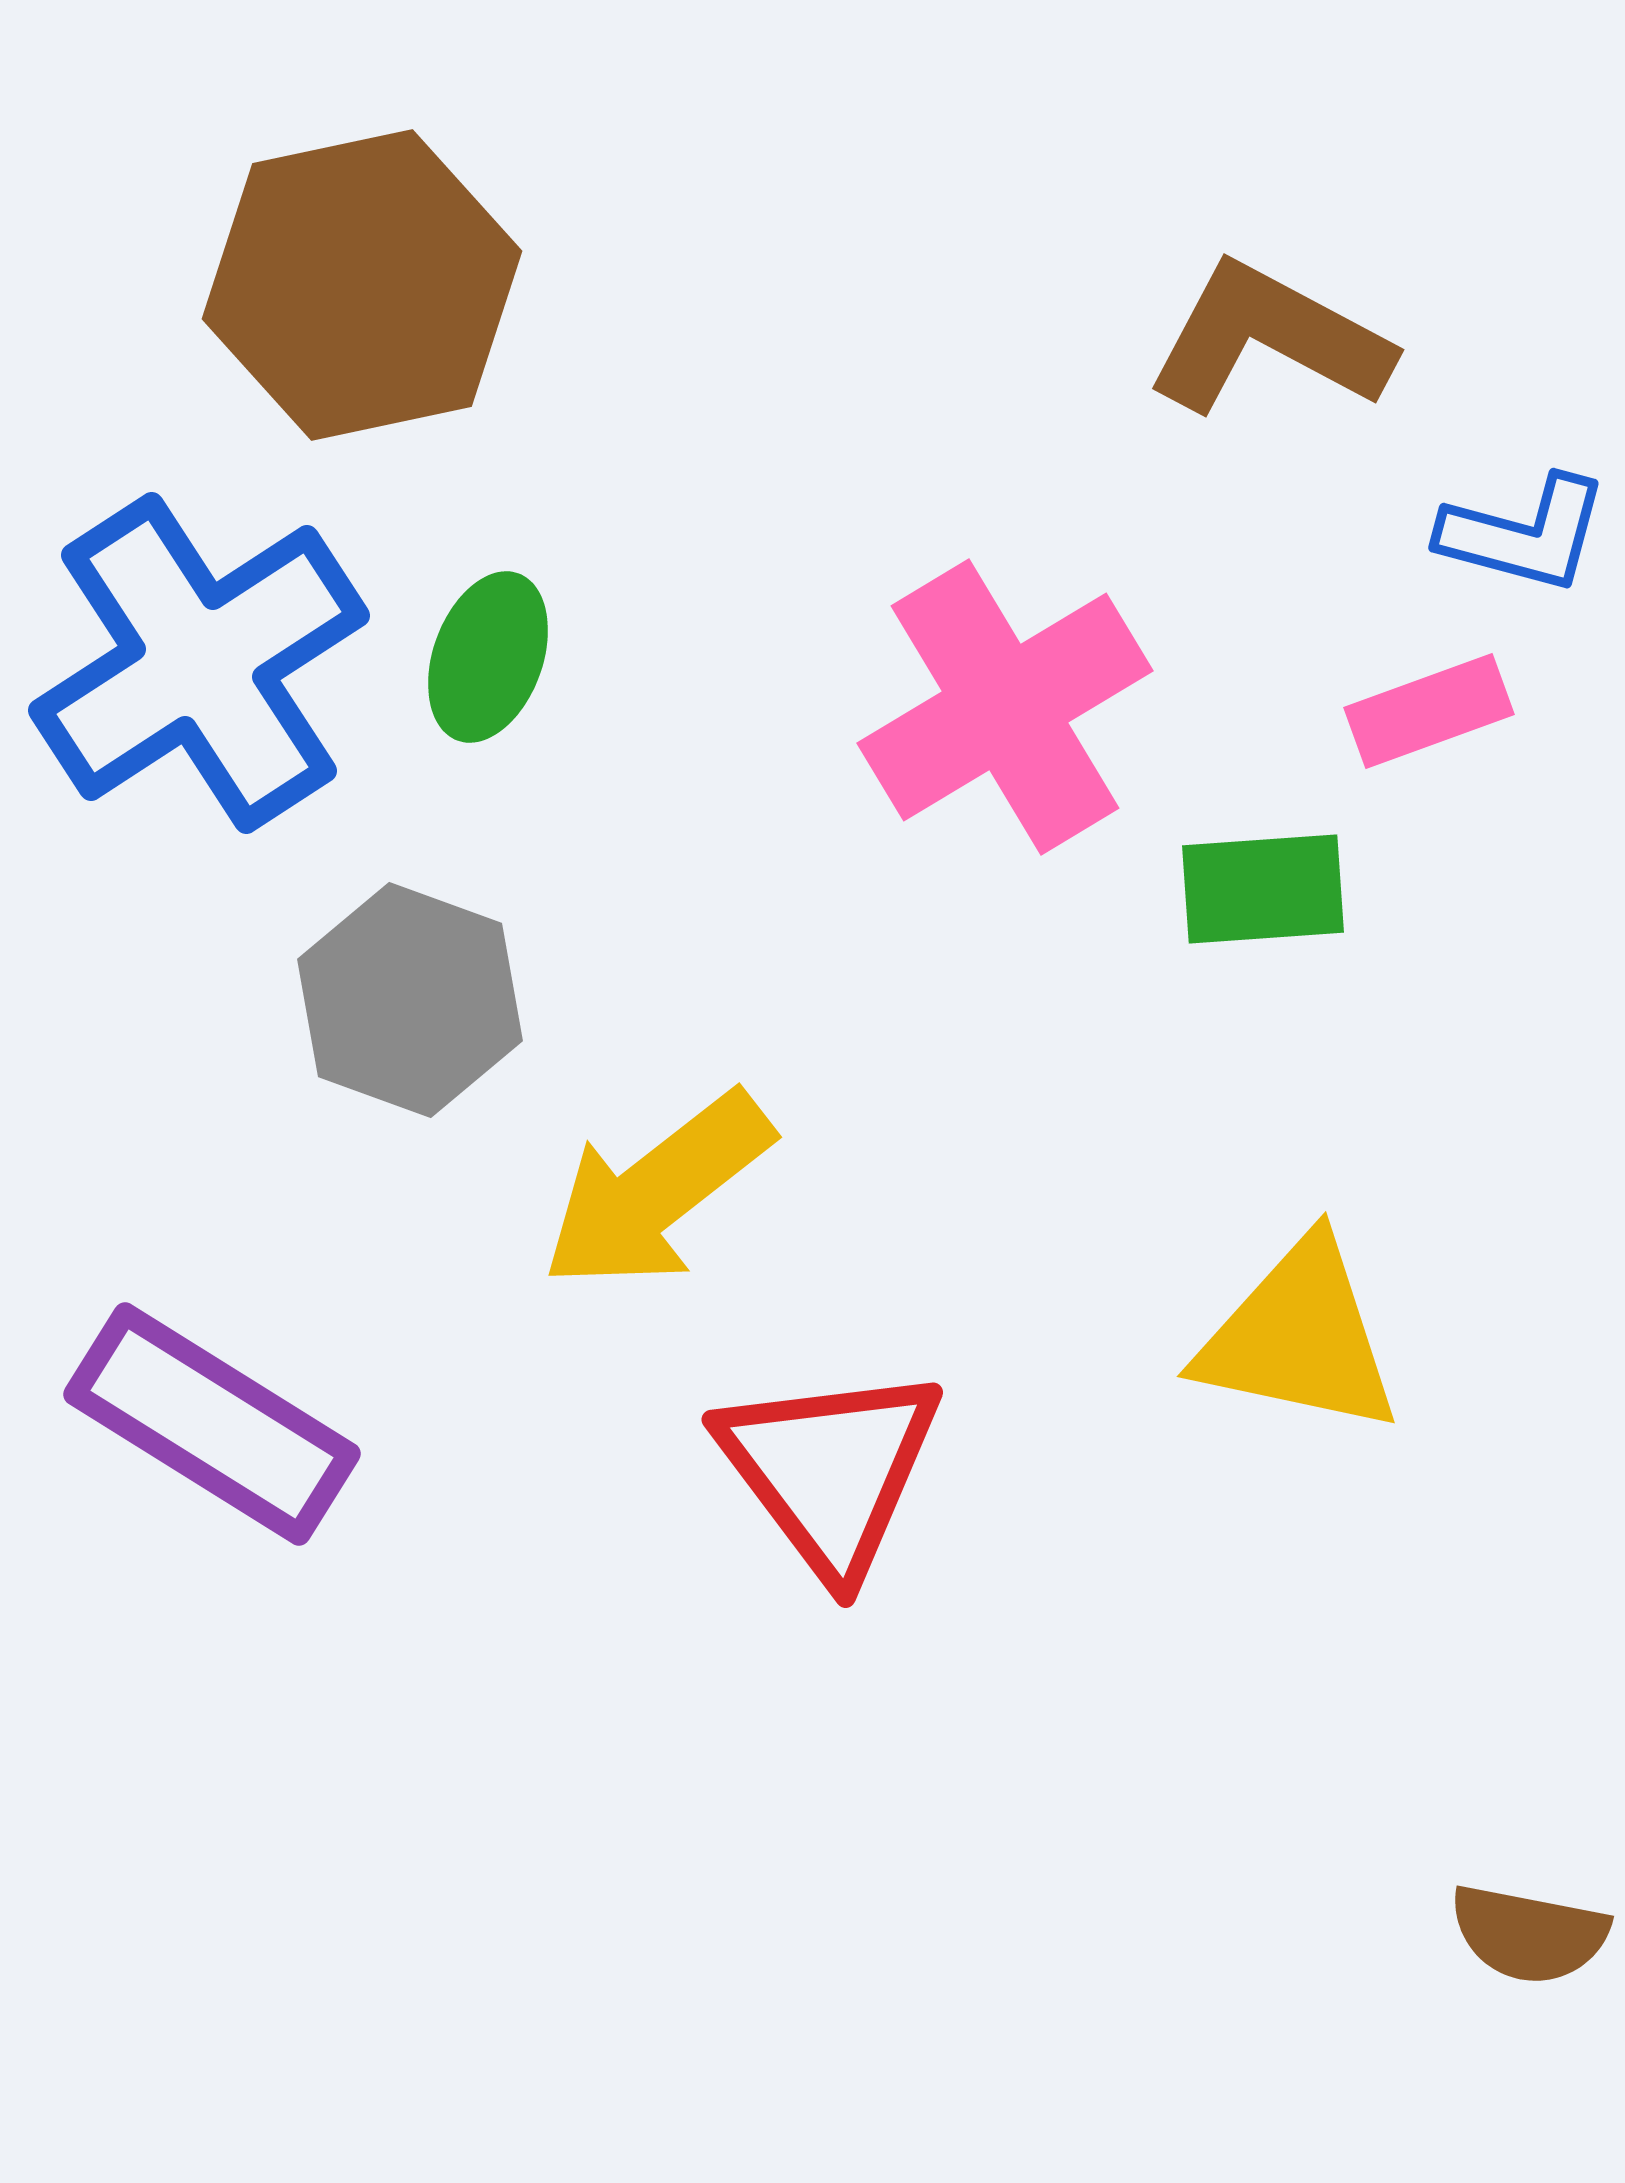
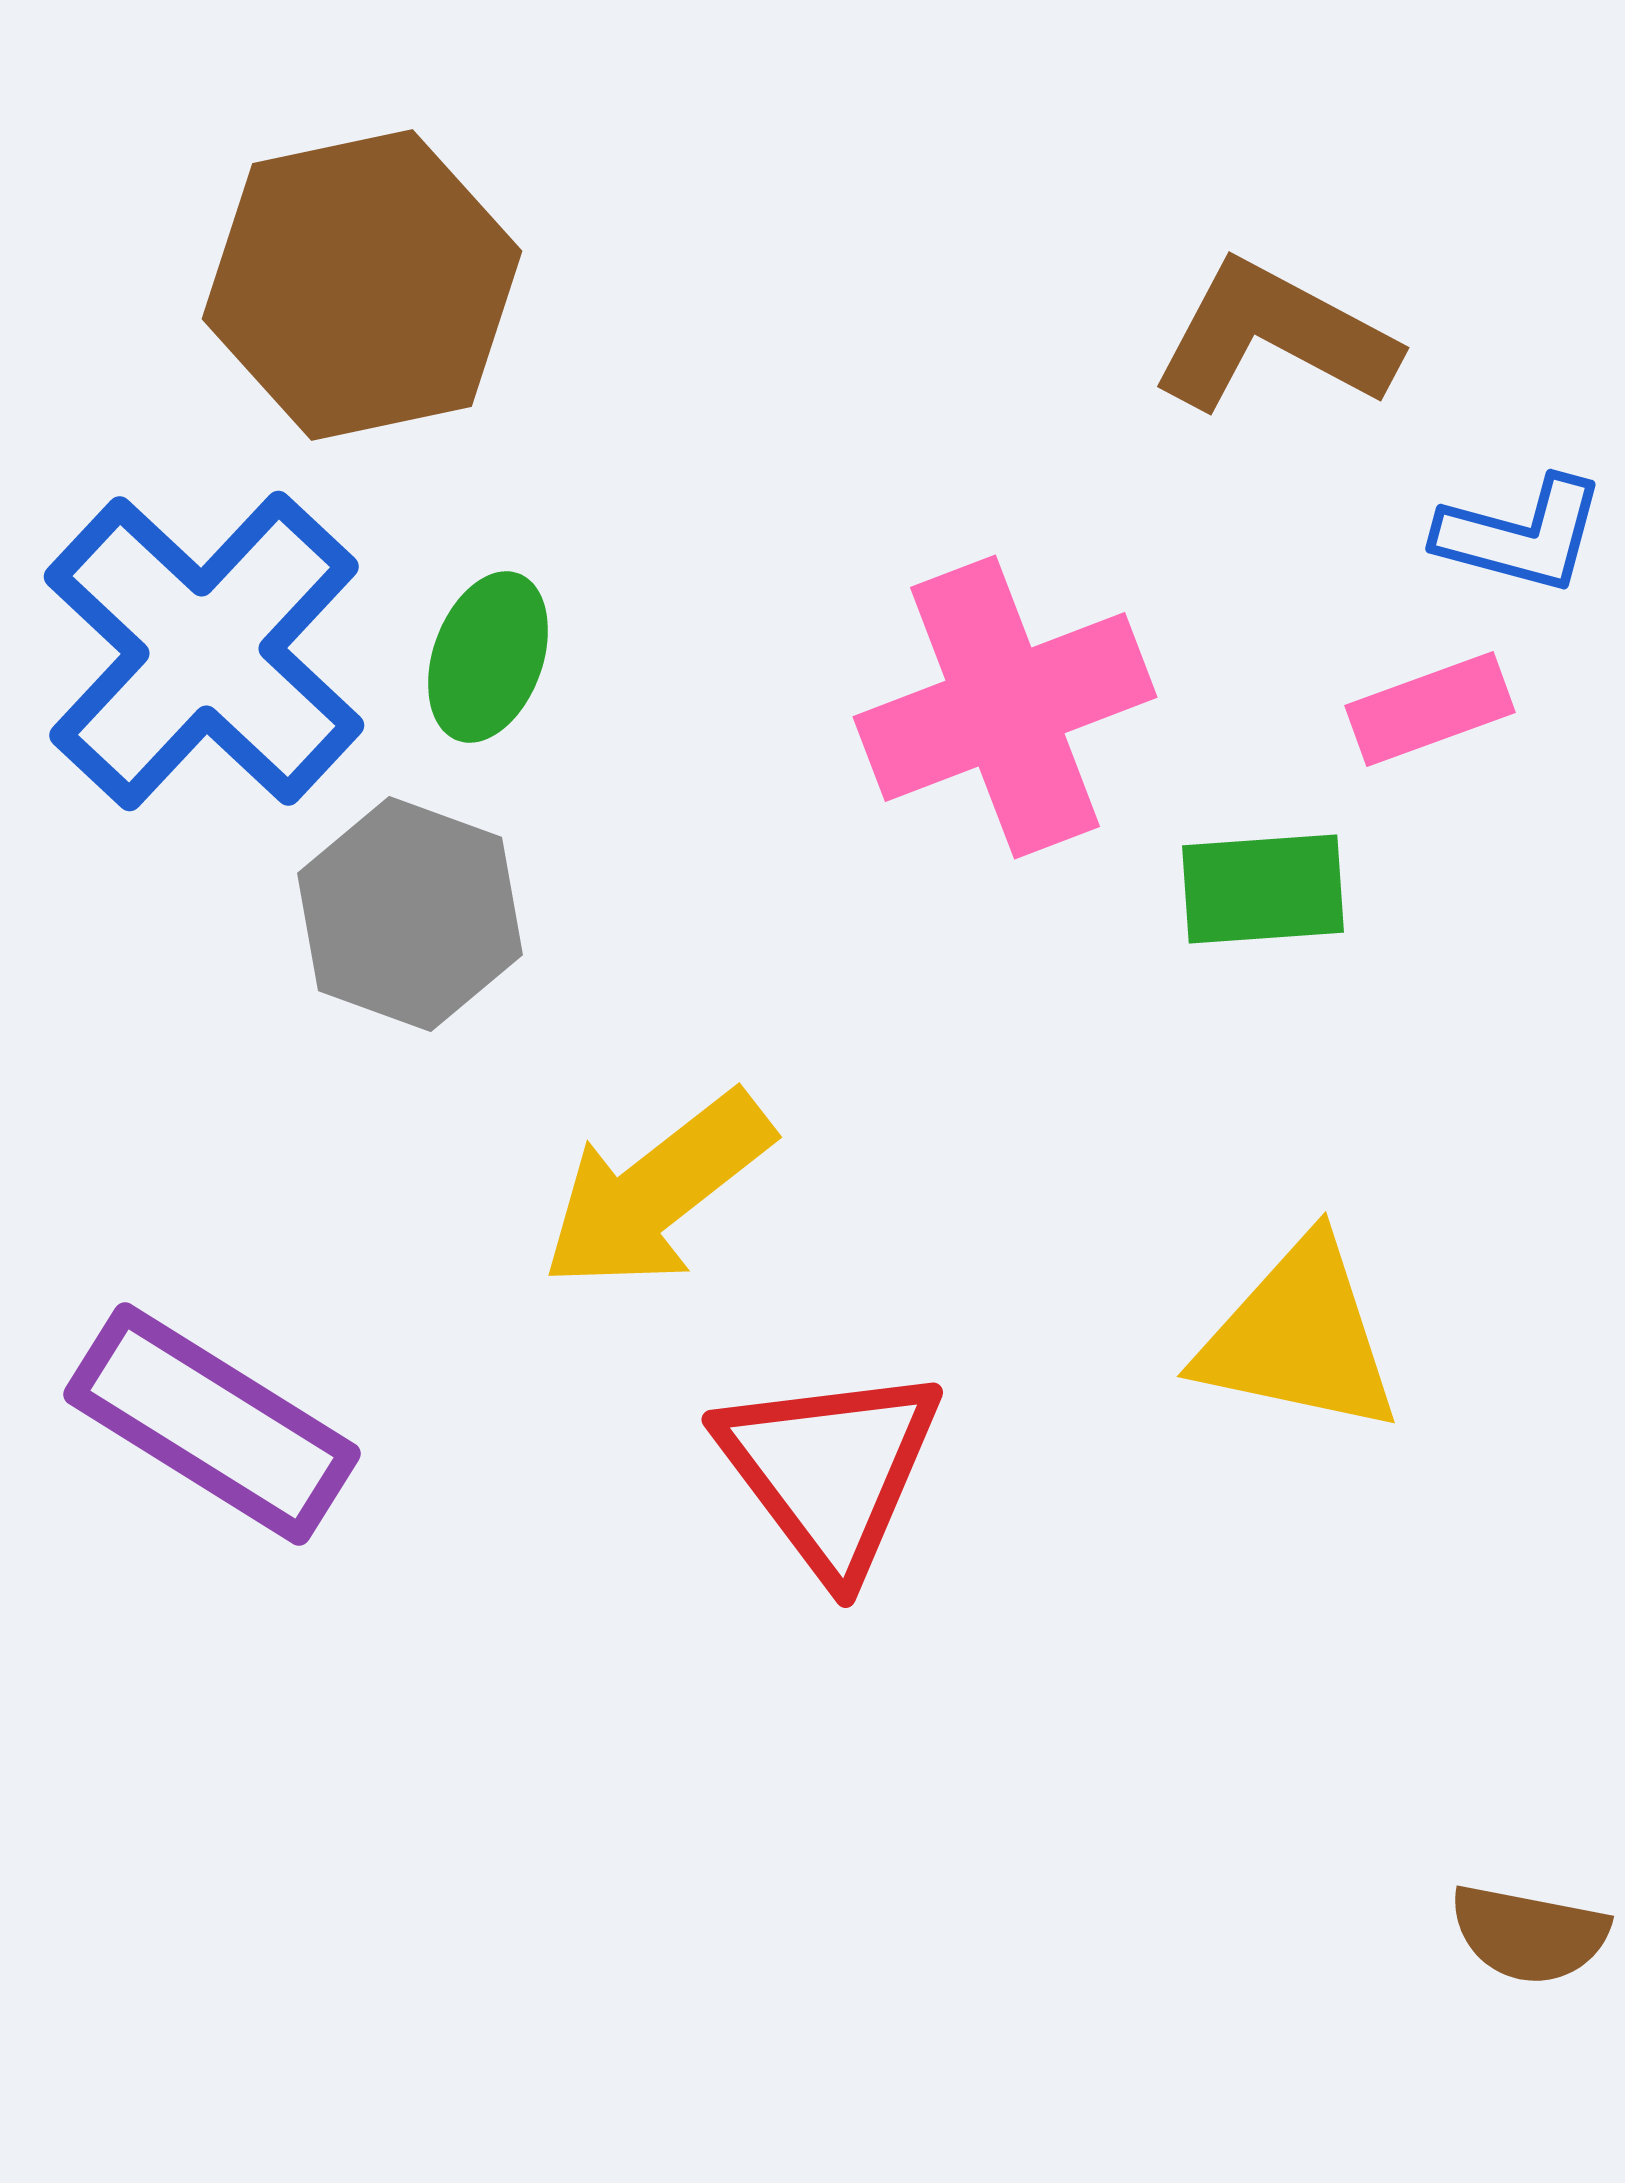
brown L-shape: moved 5 px right, 2 px up
blue L-shape: moved 3 px left, 1 px down
blue cross: moved 5 px right, 12 px up; rotated 14 degrees counterclockwise
pink cross: rotated 10 degrees clockwise
pink rectangle: moved 1 px right, 2 px up
gray hexagon: moved 86 px up
